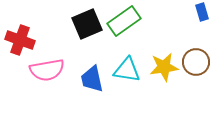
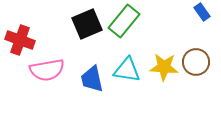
blue rectangle: rotated 18 degrees counterclockwise
green rectangle: rotated 16 degrees counterclockwise
yellow star: rotated 12 degrees clockwise
